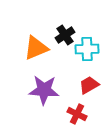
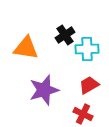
orange triangle: moved 10 px left; rotated 32 degrees clockwise
purple star: rotated 20 degrees counterclockwise
red cross: moved 6 px right
